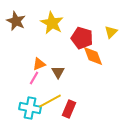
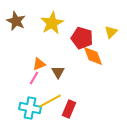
yellow star: rotated 15 degrees clockwise
